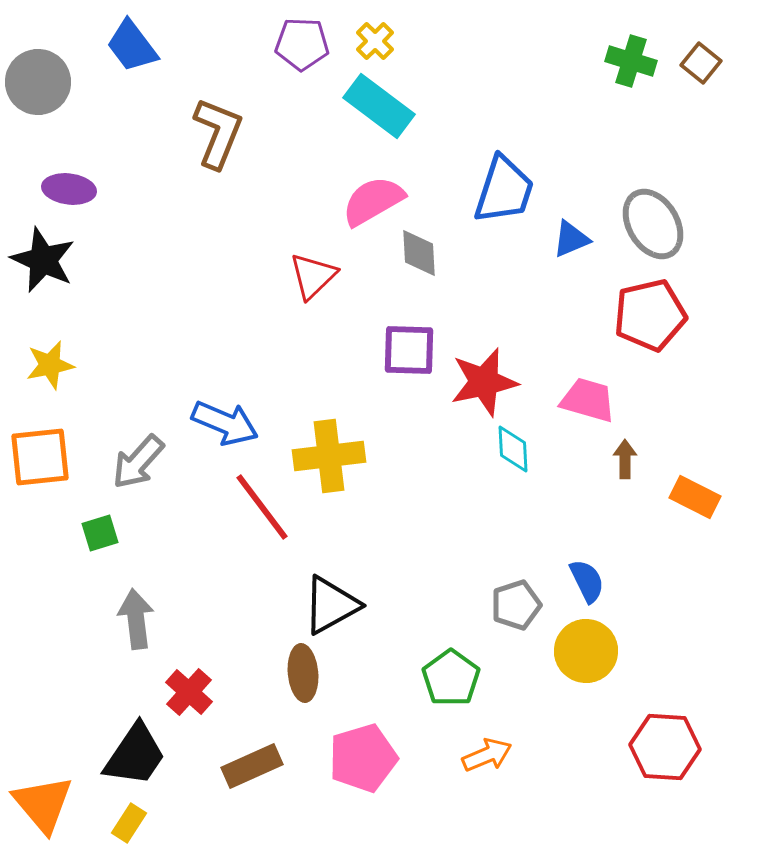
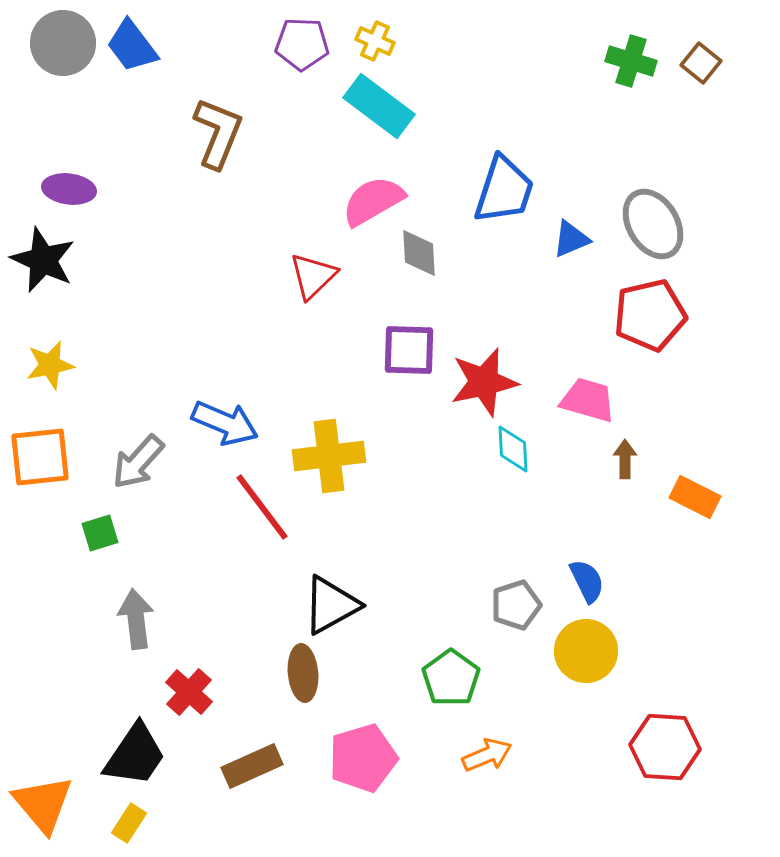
yellow cross at (375, 41): rotated 21 degrees counterclockwise
gray circle at (38, 82): moved 25 px right, 39 px up
